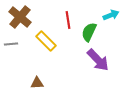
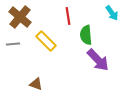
cyan arrow: moved 1 px right, 2 px up; rotated 77 degrees clockwise
red line: moved 4 px up
green semicircle: moved 3 px left, 3 px down; rotated 30 degrees counterclockwise
gray line: moved 2 px right
brown triangle: moved 1 px left, 1 px down; rotated 24 degrees clockwise
